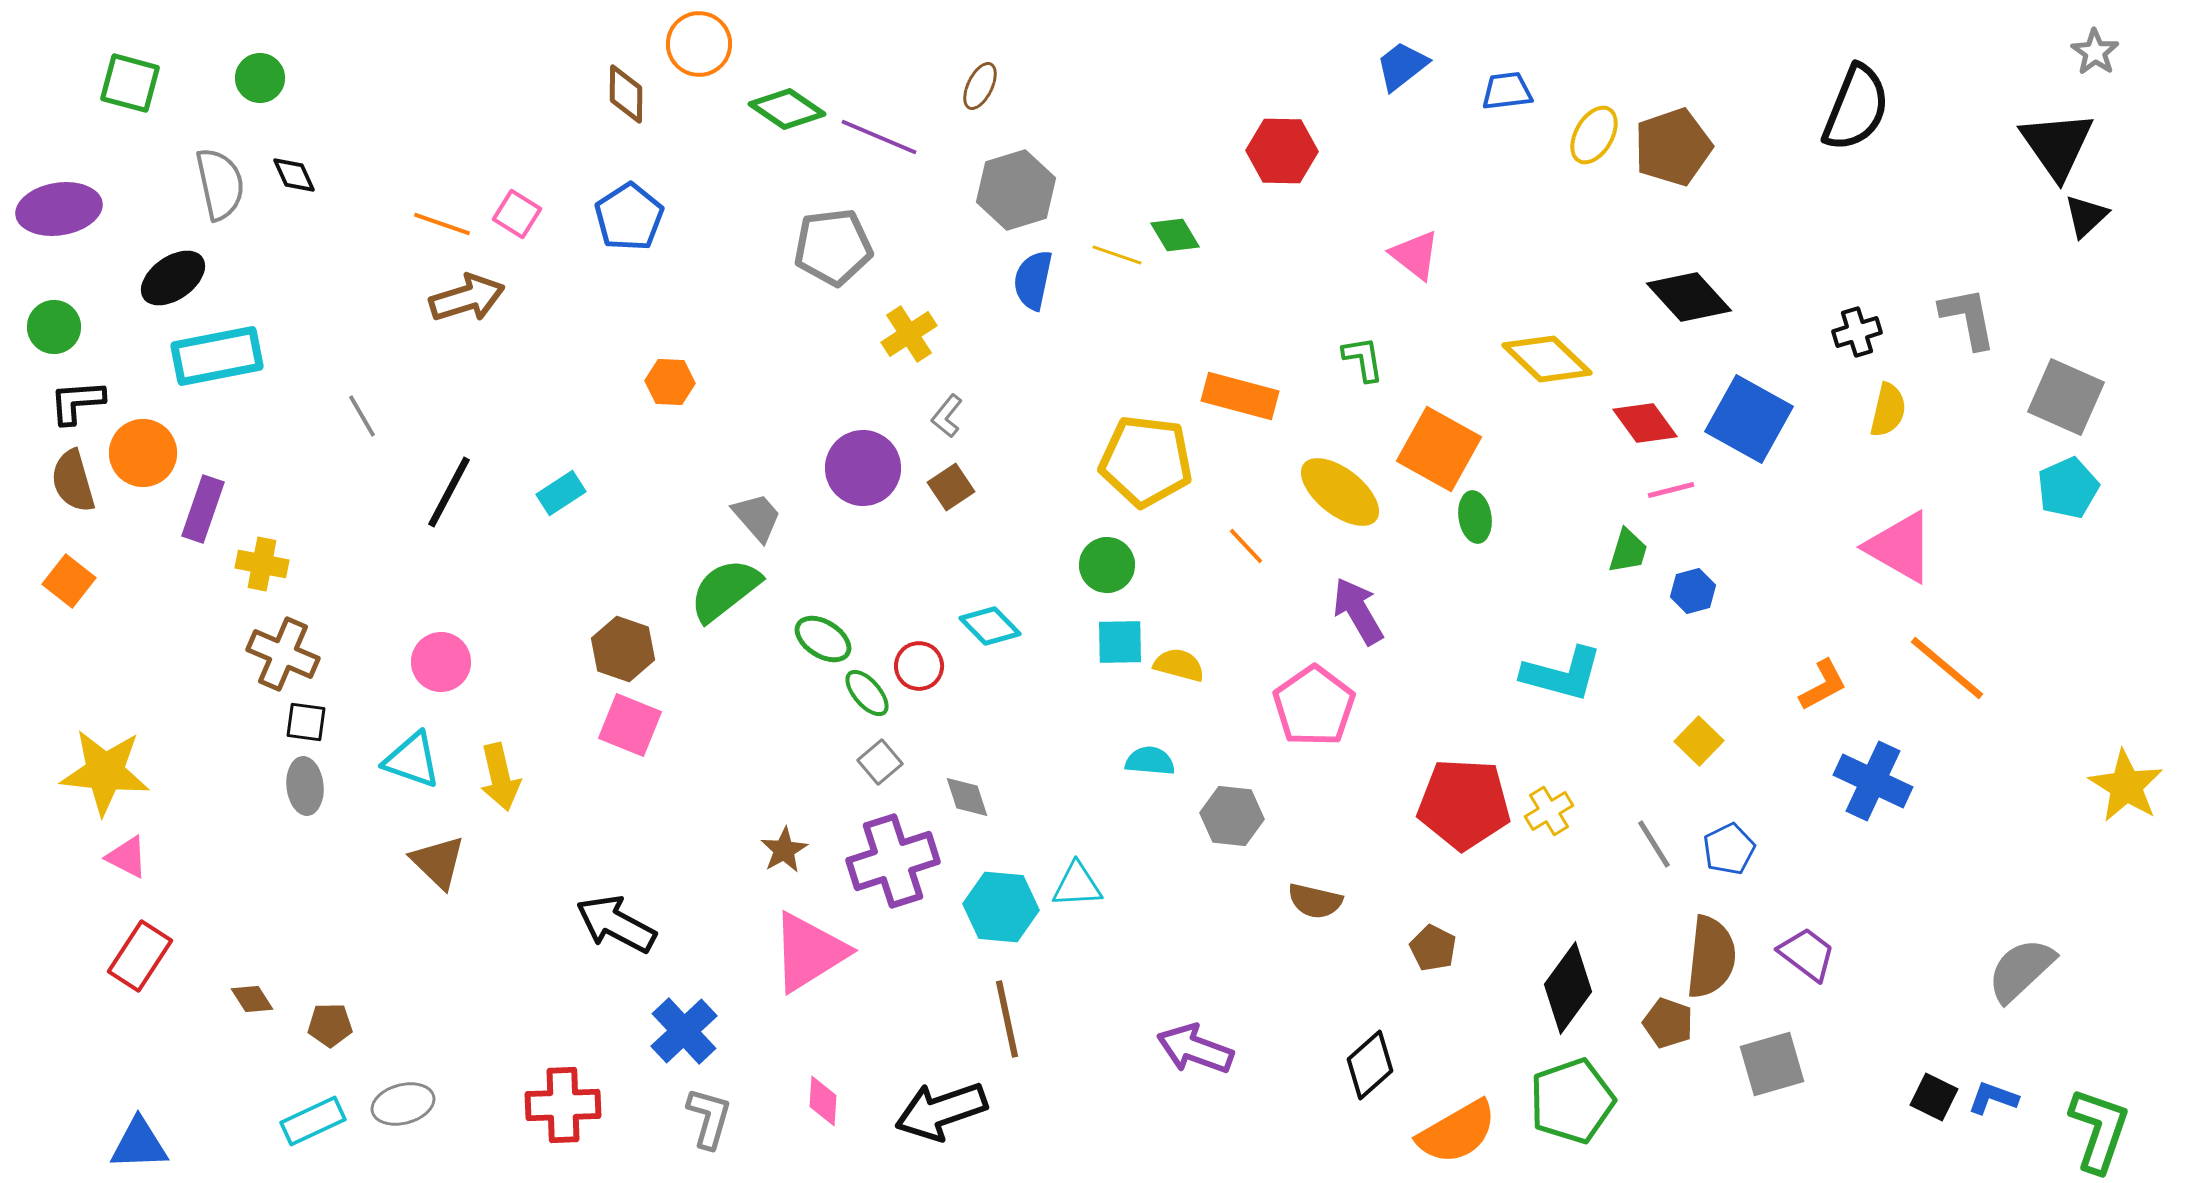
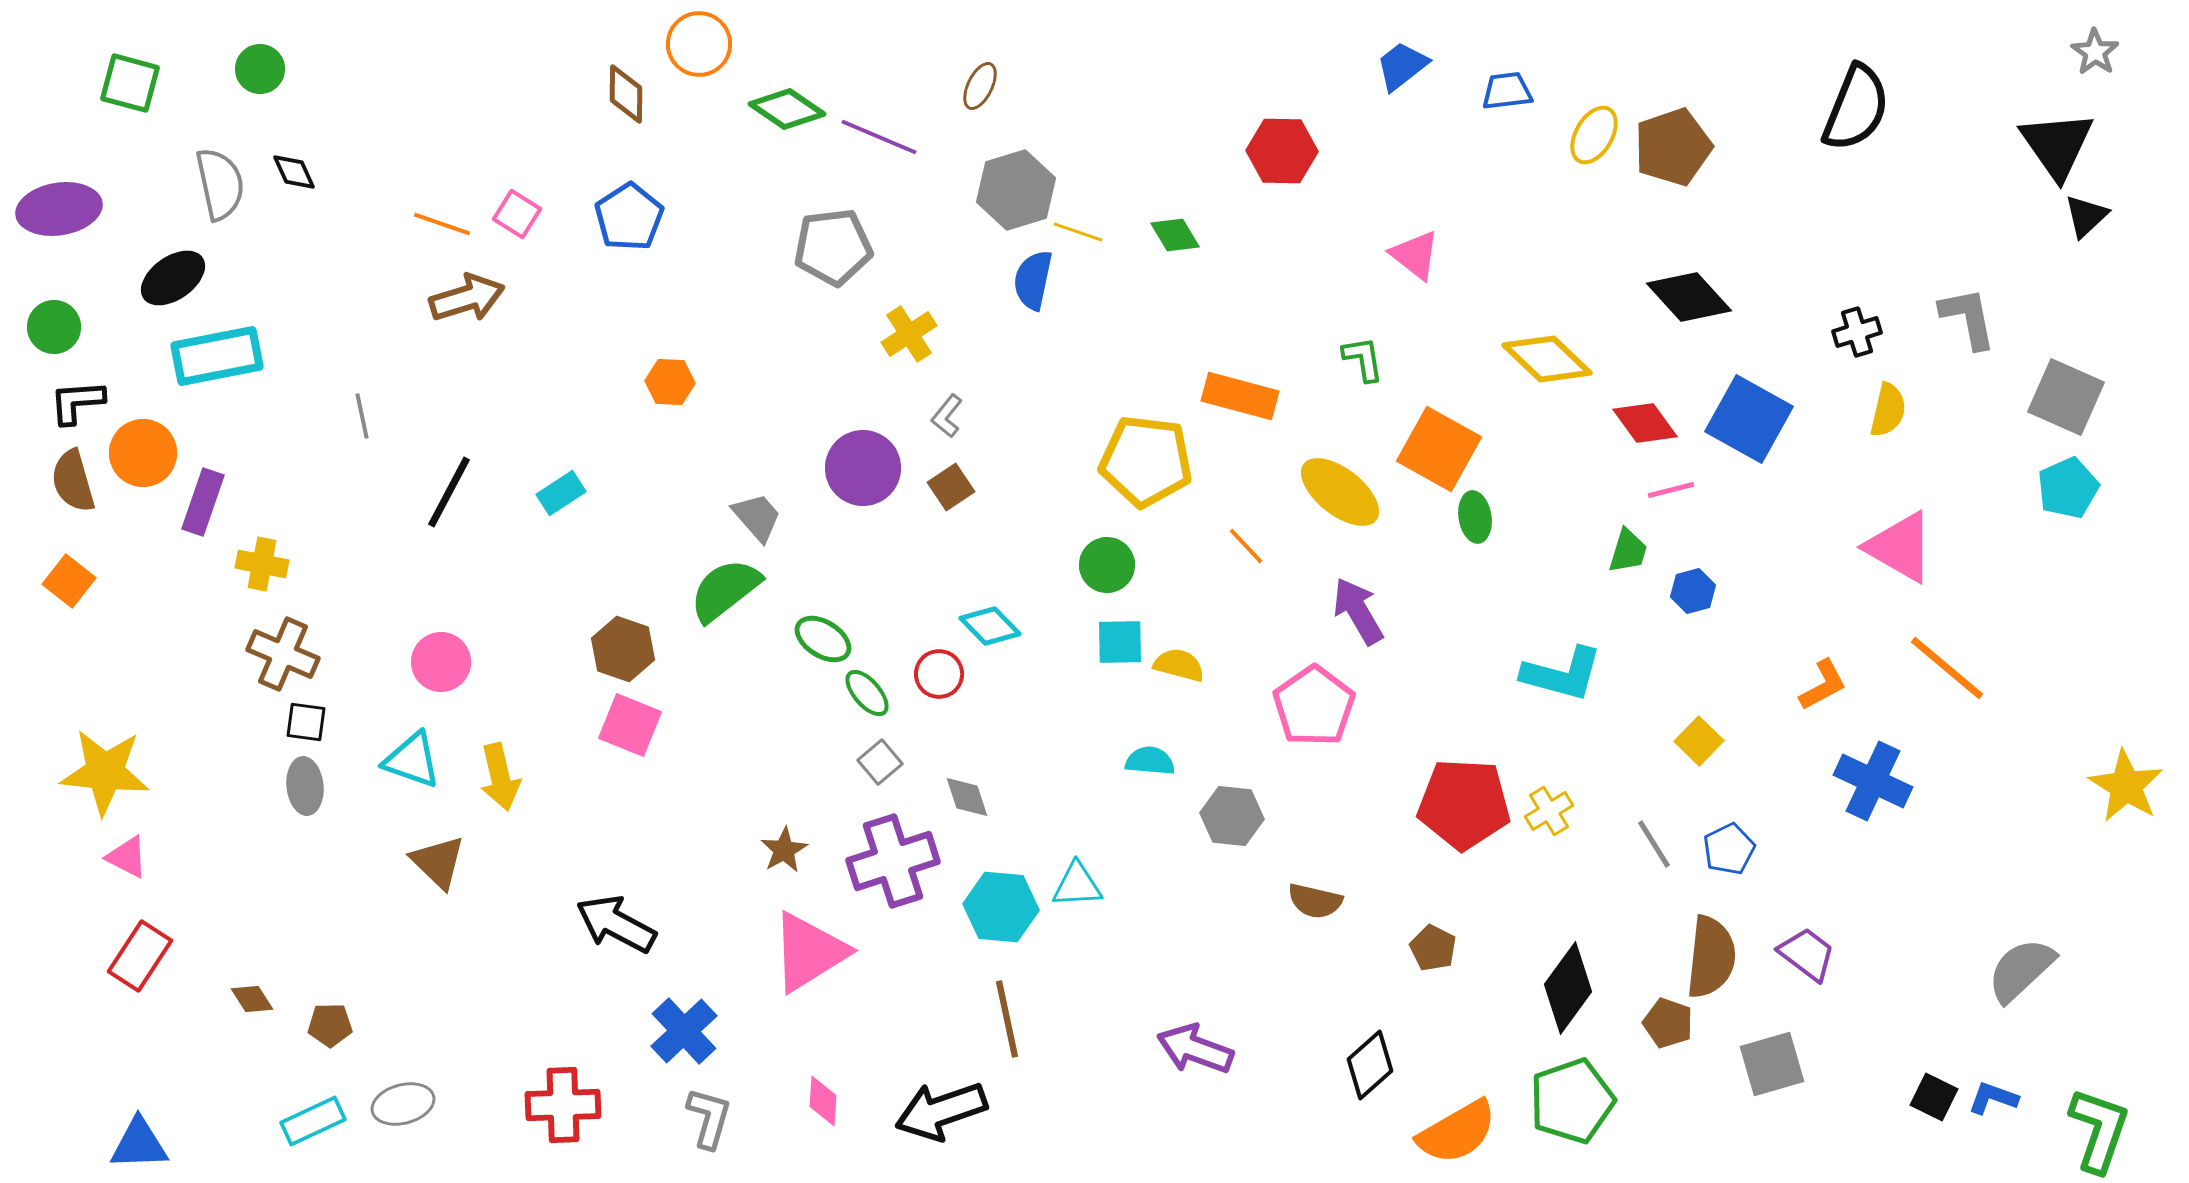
green circle at (260, 78): moved 9 px up
black diamond at (294, 175): moved 3 px up
yellow line at (1117, 255): moved 39 px left, 23 px up
gray line at (362, 416): rotated 18 degrees clockwise
purple rectangle at (203, 509): moved 7 px up
red circle at (919, 666): moved 20 px right, 8 px down
